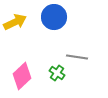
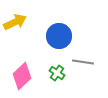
blue circle: moved 5 px right, 19 px down
gray line: moved 6 px right, 5 px down
